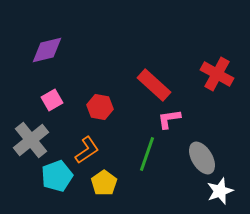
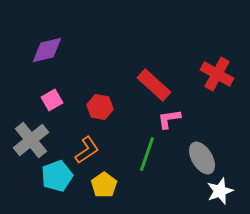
yellow pentagon: moved 2 px down
